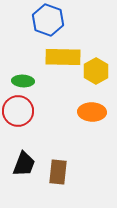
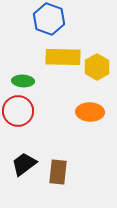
blue hexagon: moved 1 px right, 1 px up
yellow hexagon: moved 1 px right, 4 px up
orange ellipse: moved 2 px left
black trapezoid: rotated 148 degrees counterclockwise
